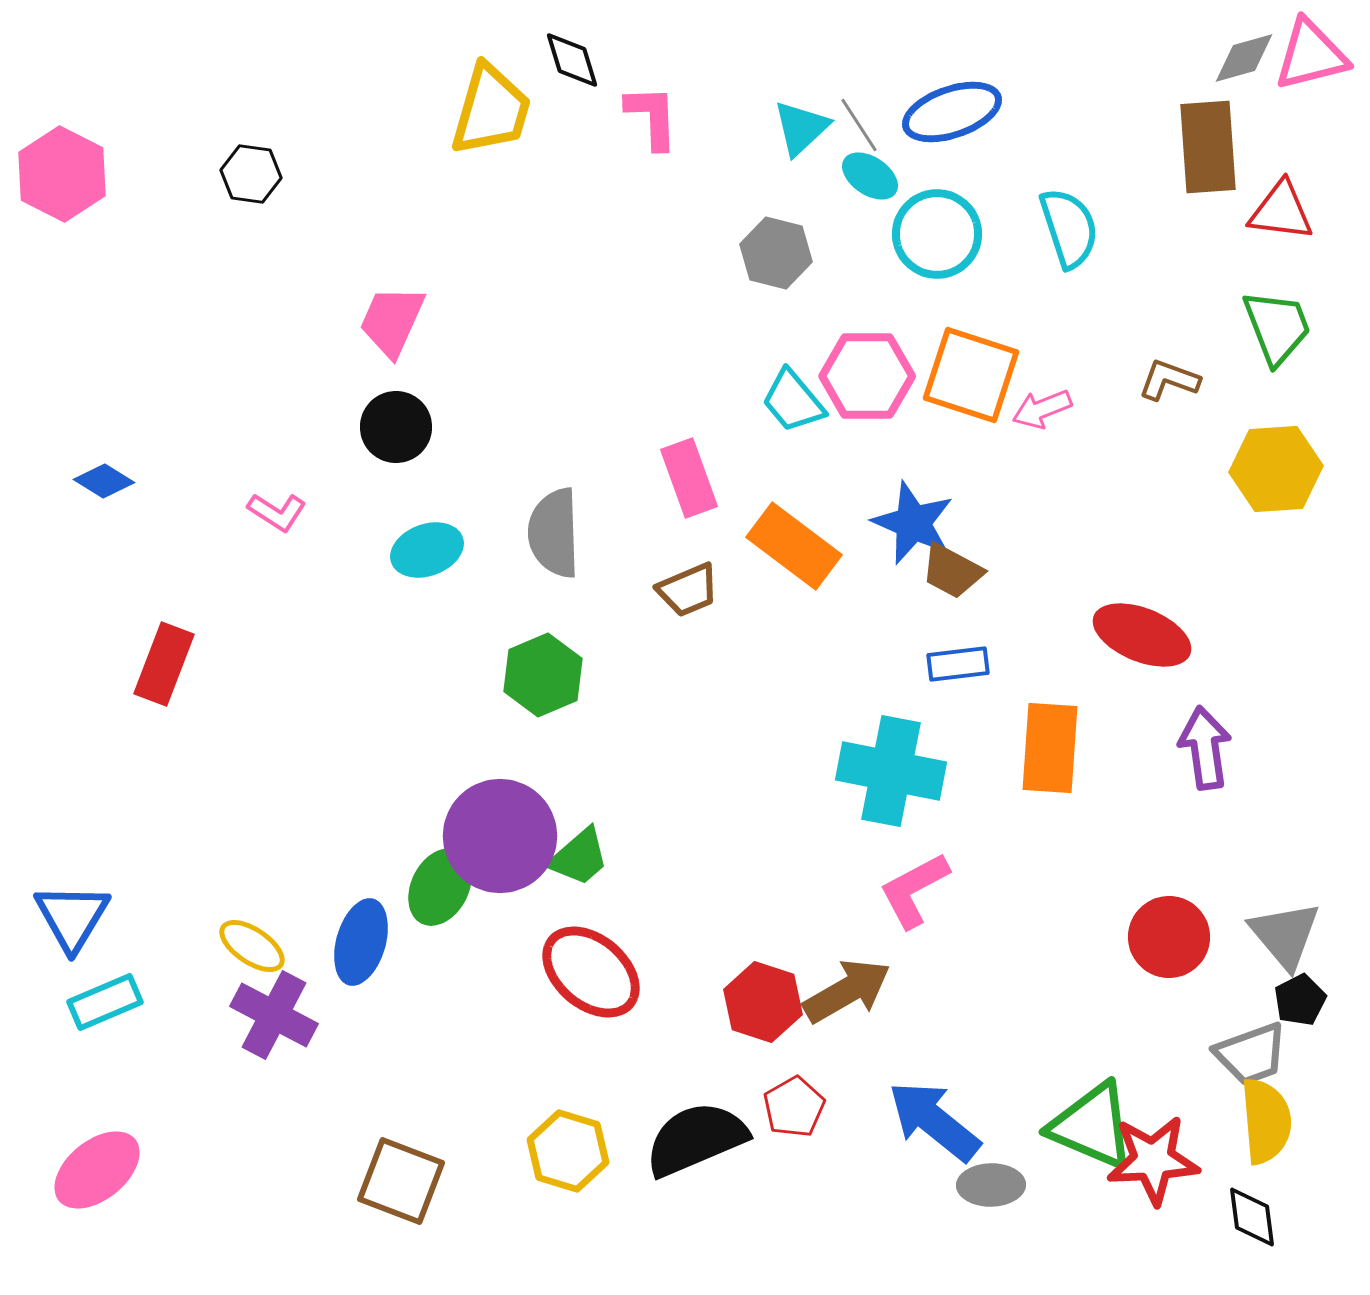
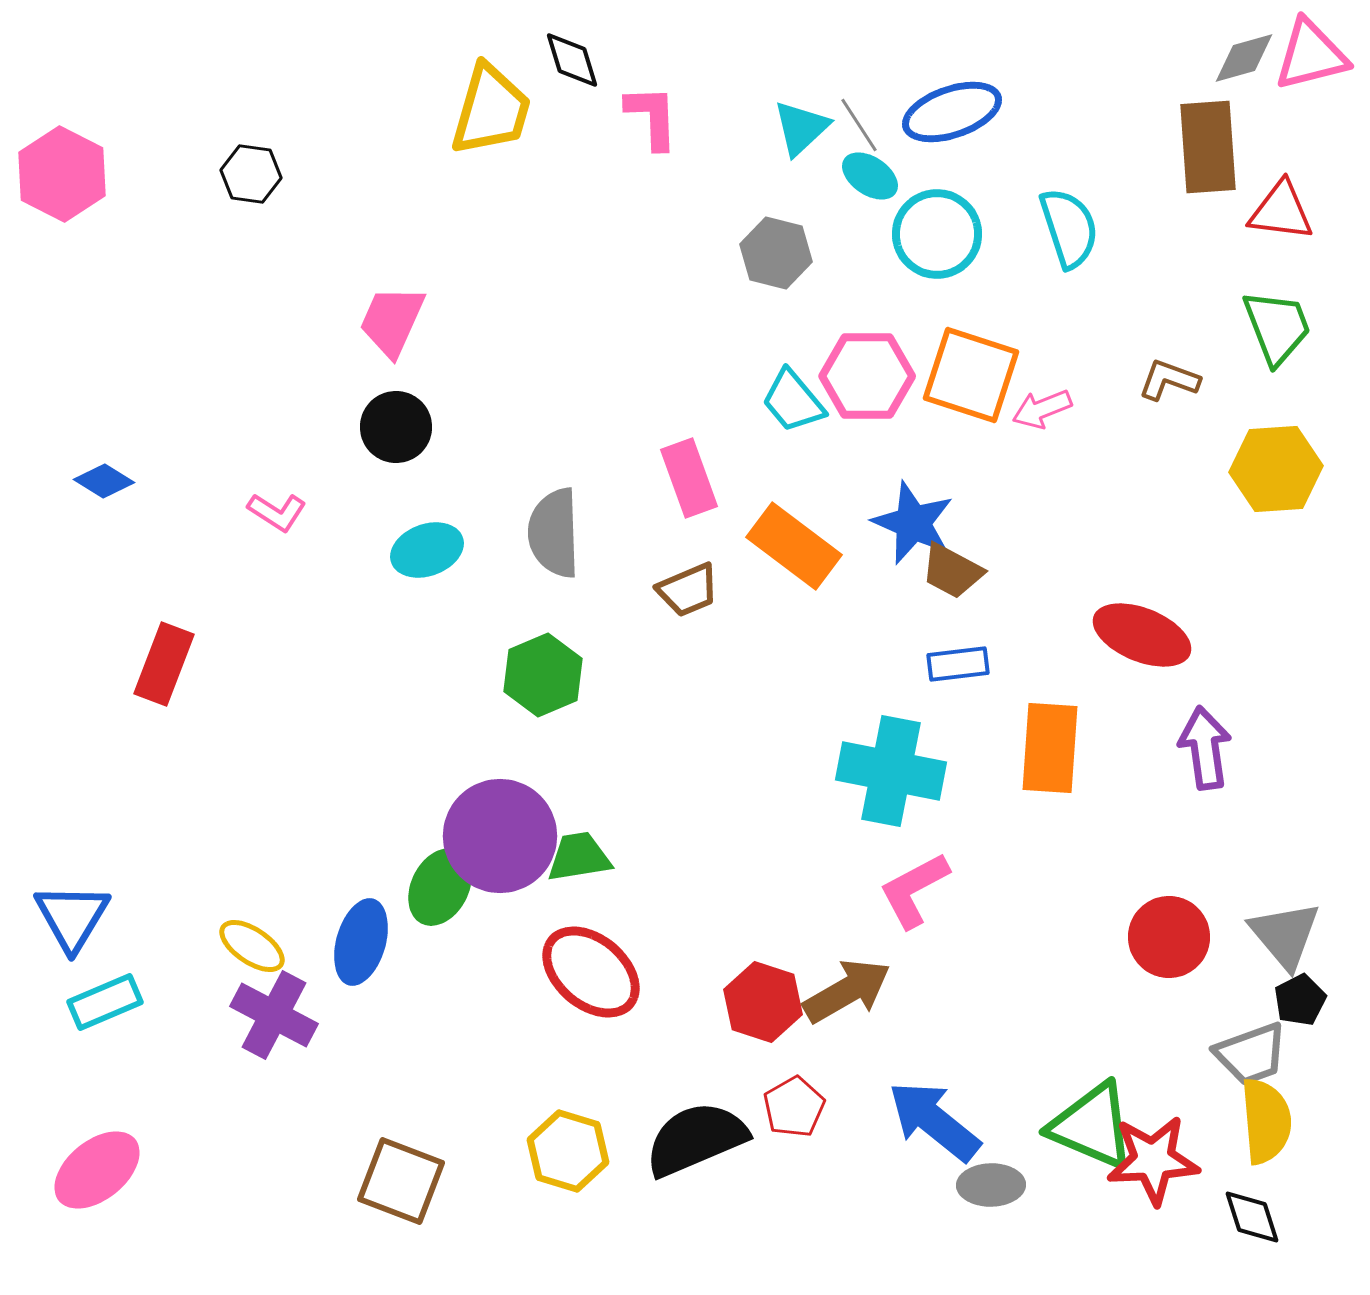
green trapezoid at (579, 857): rotated 148 degrees counterclockwise
black diamond at (1252, 1217): rotated 10 degrees counterclockwise
